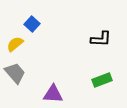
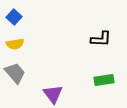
blue square: moved 18 px left, 7 px up
yellow semicircle: rotated 150 degrees counterclockwise
green rectangle: moved 2 px right; rotated 12 degrees clockwise
purple triangle: rotated 50 degrees clockwise
